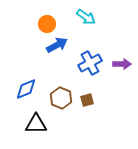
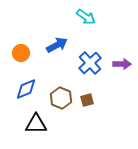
orange circle: moved 26 px left, 29 px down
blue cross: rotated 15 degrees counterclockwise
